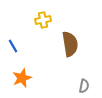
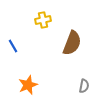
brown semicircle: moved 2 px right, 1 px up; rotated 30 degrees clockwise
orange star: moved 6 px right, 7 px down
